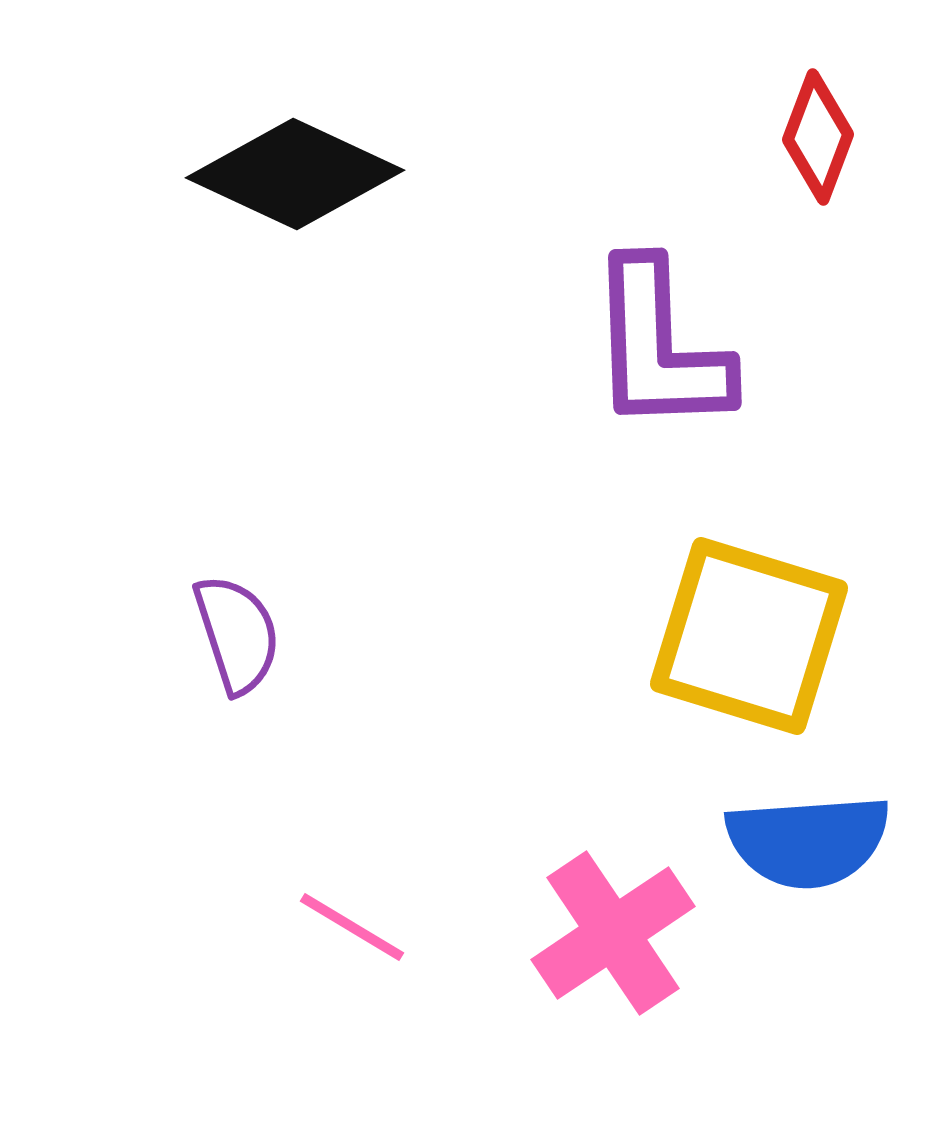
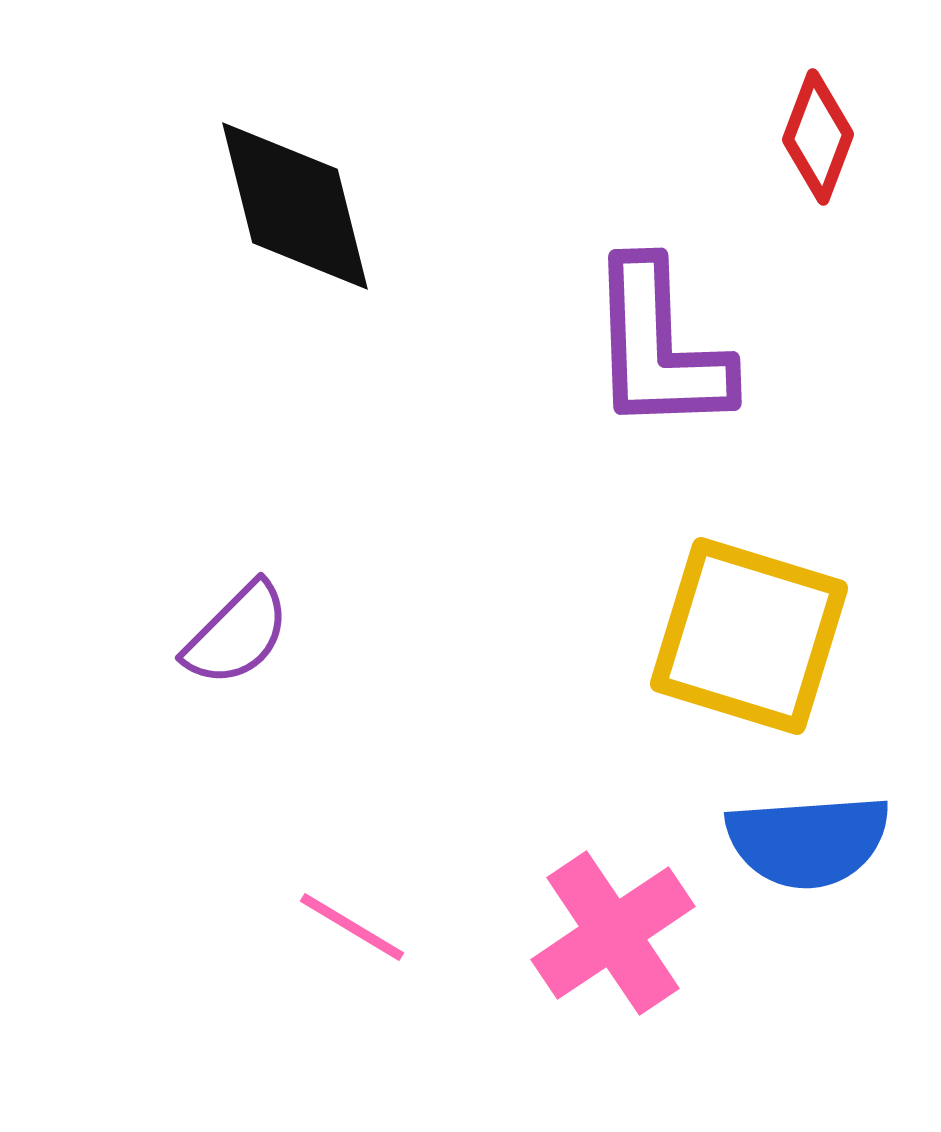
black diamond: moved 32 px down; rotated 51 degrees clockwise
purple semicircle: rotated 63 degrees clockwise
